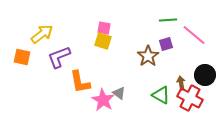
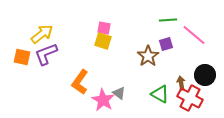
purple L-shape: moved 13 px left, 3 px up
orange L-shape: rotated 45 degrees clockwise
green triangle: moved 1 px left, 1 px up
